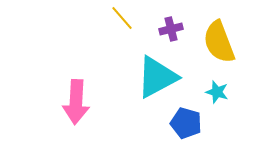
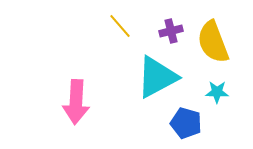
yellow line: moved 2 px left, 8 px down
purple cross: moved 2 px down
yellow semicircle: moved 6 px left
cyan star: rotated 15 degrees counterclockwise
